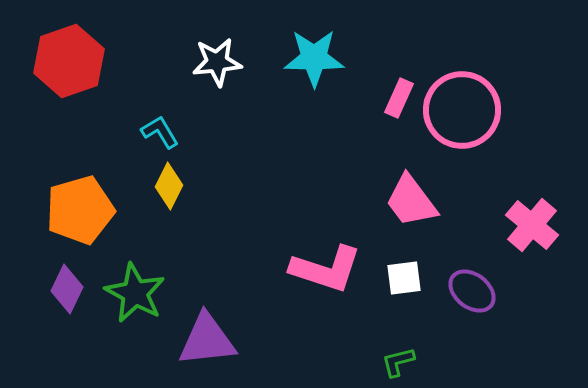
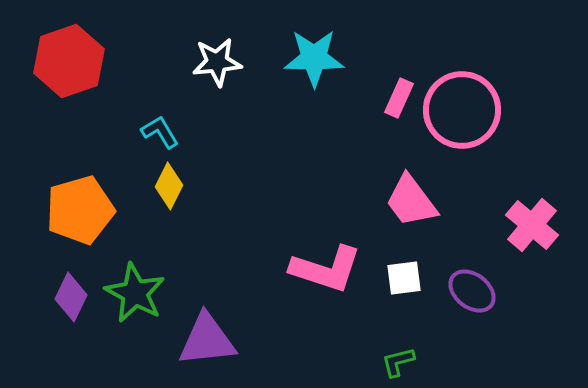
purple diamond: moved 4 px right, 8 px down
